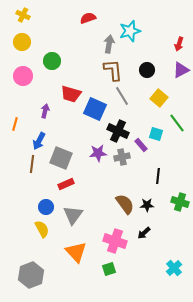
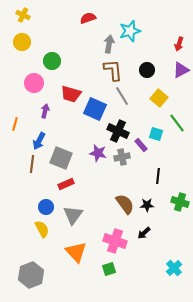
pink circle: moved 11 px right, 7 px down
purple star: rotated 18 degrees clockwise
